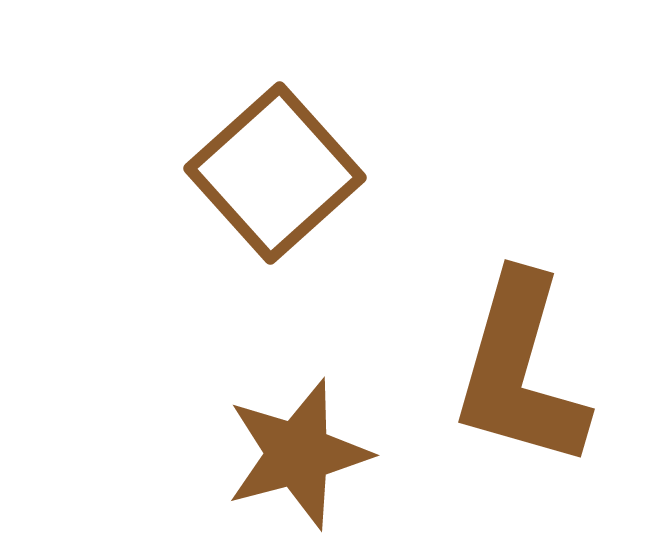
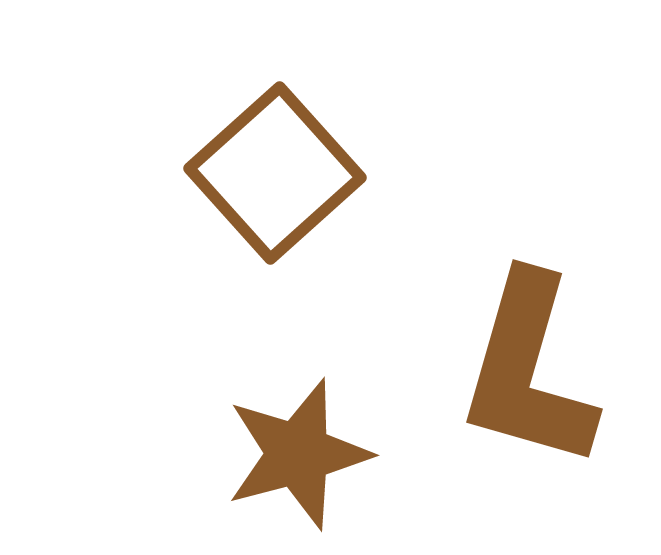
brown L-shape: moved 8 px right
